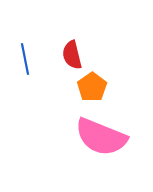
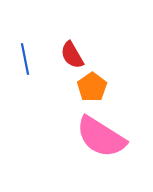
red semicircle: rotated 16 degrees counterclockwise
pink semicircle: rotated 10 degrees clockwise
